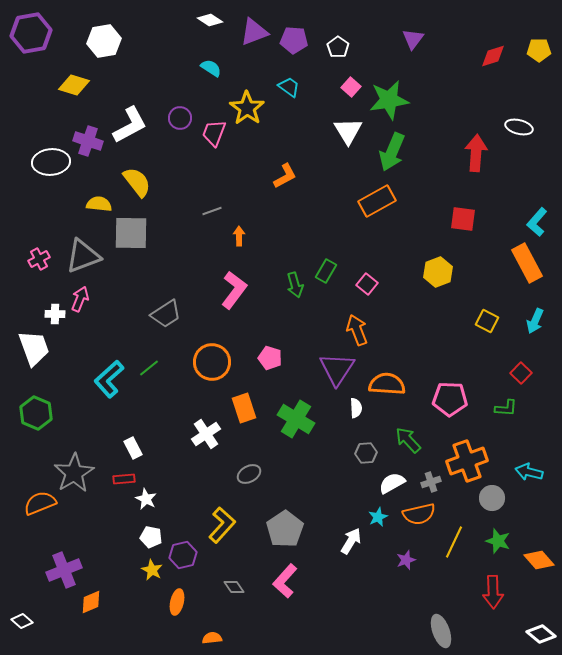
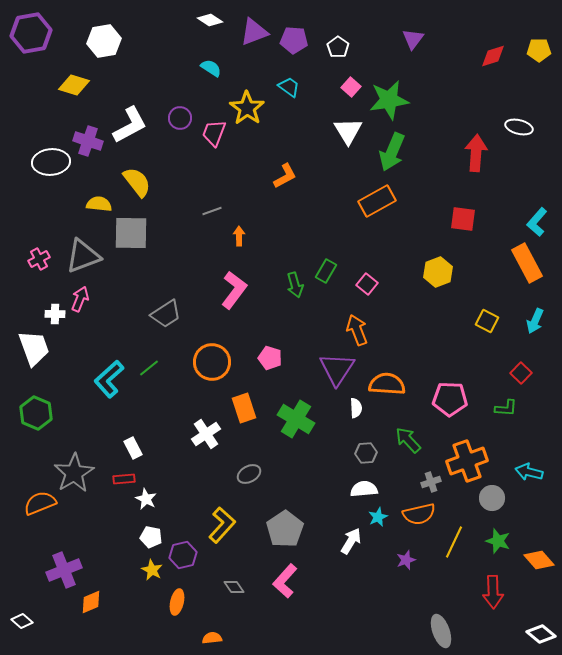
white semicircle at (392, 483): moved 28 px left, 6 px down; rotated 24 degrees clockwise
